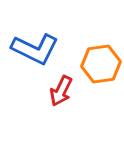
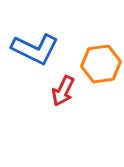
red arrow: moved 2 px right
